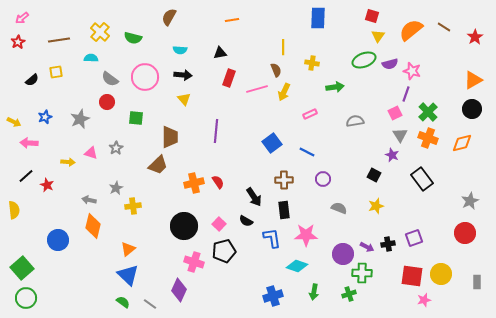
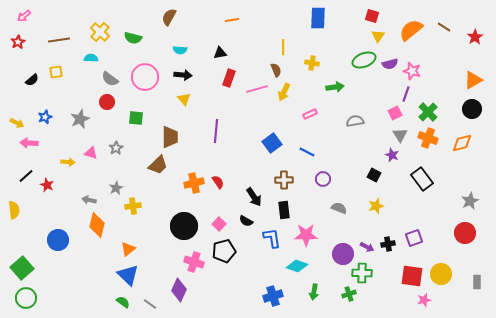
pink arrow at (22, 18): moved 2 px right, 2 px up
yellow arrow at (14, 122): moved 3 px right, 1 px down
orange diamond at (93, 226): moved 4 px right, 1 px up
